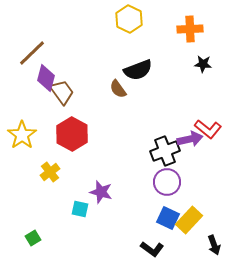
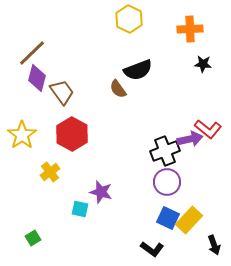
purple diamond: moved 9 px left
